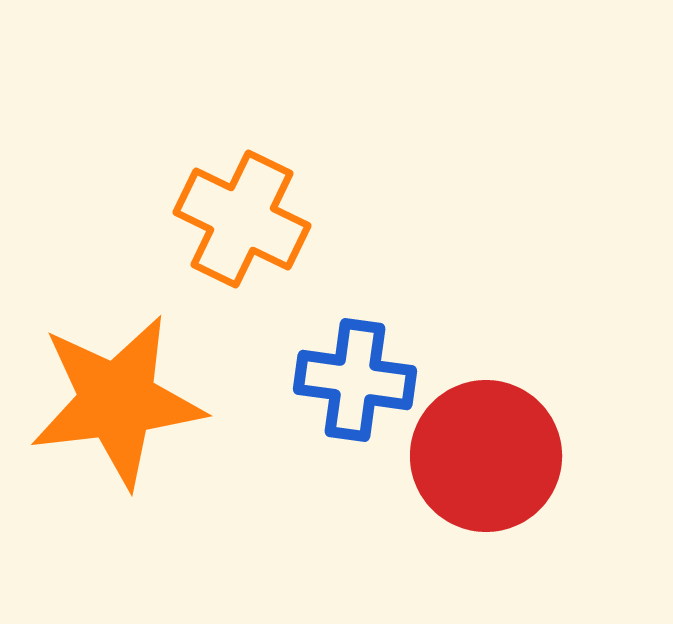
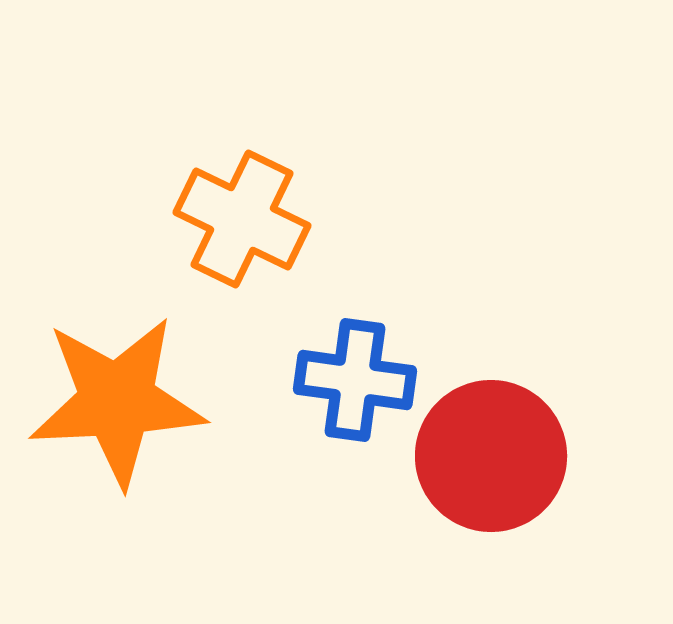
orange star: rotated 4 degrees clockwise
red circle: moved 5 px right
